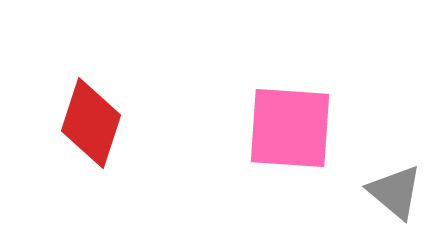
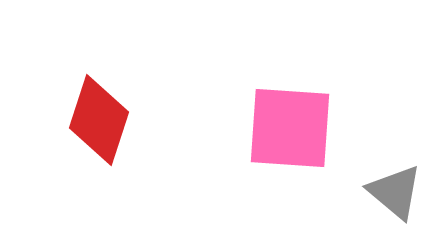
red diamond: moved 8 px right, 3 px up
